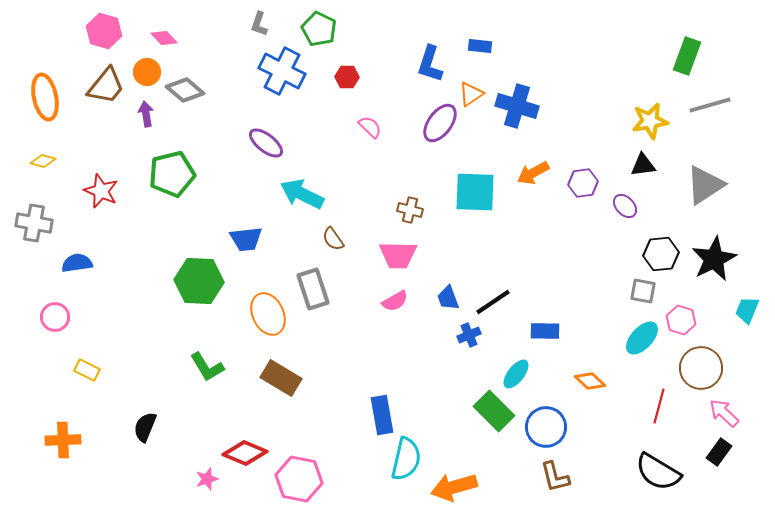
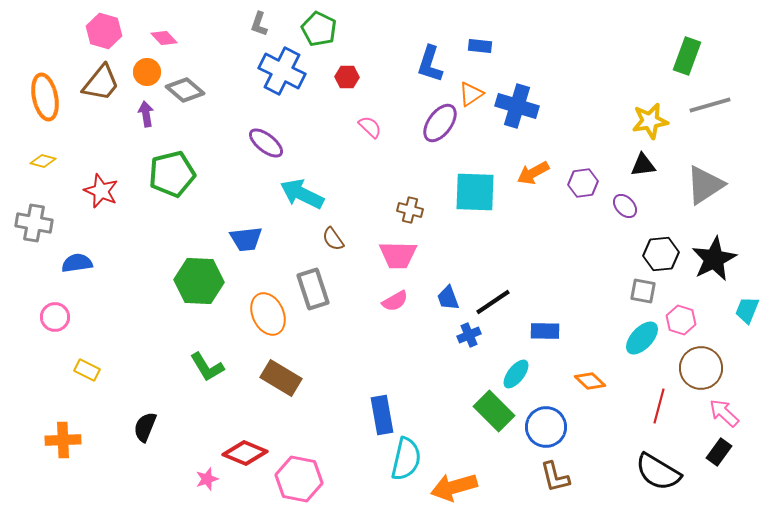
brown trapezoid at (106, 86): moved 5 px left, 3 px up
